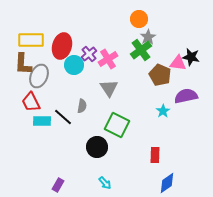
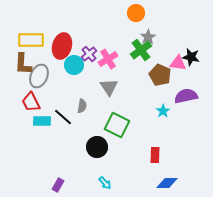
orange circle: moved 3 px left, 6 px up
gray triangle: moved 1 px up
blue diamond: rotated 35 degrees clockwise
